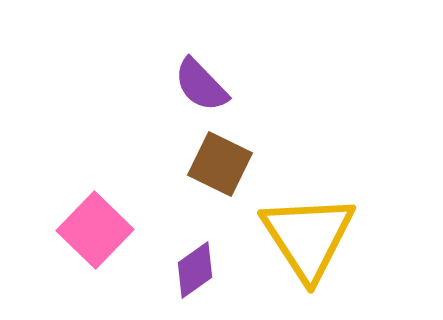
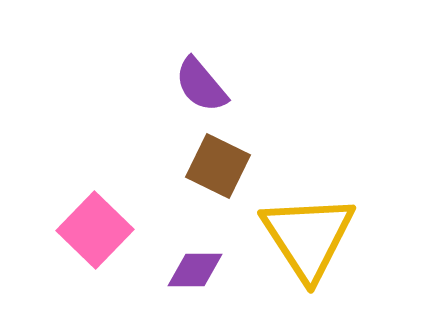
purple semicircle: rotated 4 degrees clockwise
brown square: moved 2 px left, 2 px down
purple diamond: rotated 36 degrees clockwise
